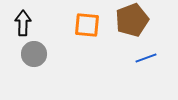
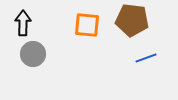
brown pentagon: rotated 28 degrees clockwise
gray circle: moved 1 px left
